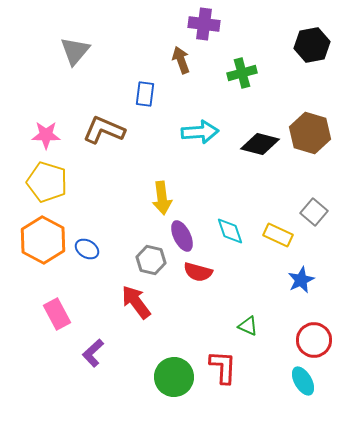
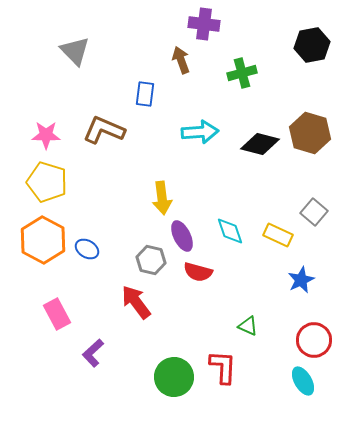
gray triangle: rotated 24 degrees counterclockwise
